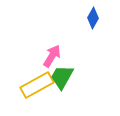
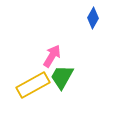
yellow rectangle: moved 4 px left
